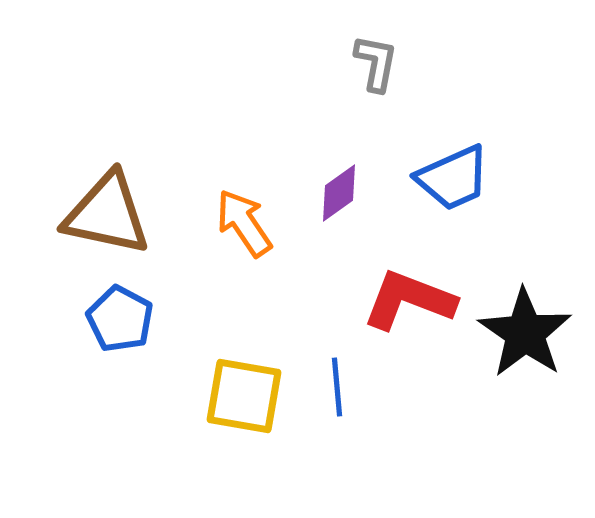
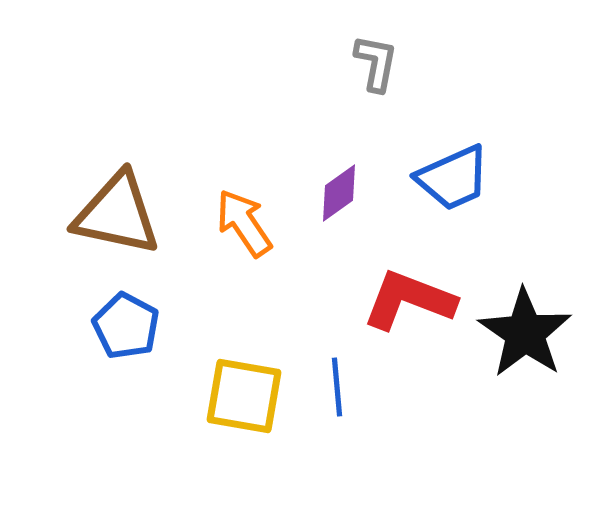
brown triangle: moved 10 px right
blue pentagon: moved 6 px right, 7 px down
